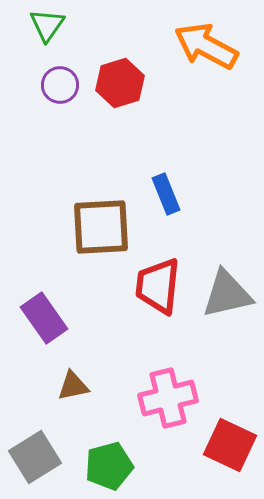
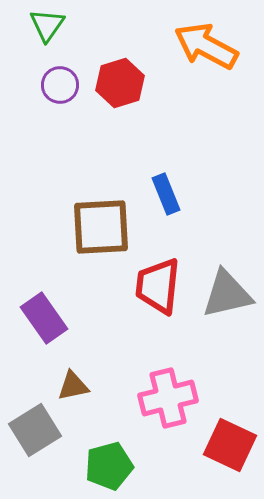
gray square: moved 27 px up
